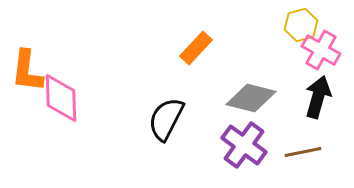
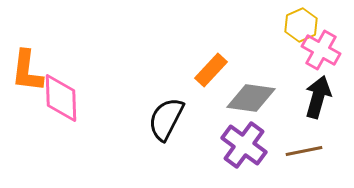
yellow hexagon: rotated 8 degrees counterclockwise
orange rectangle: moved 15 px right, 22 px down
gray diamond: rotated 6 degrees counterclockwise
brown line: moved 1 px right, 1 px up
